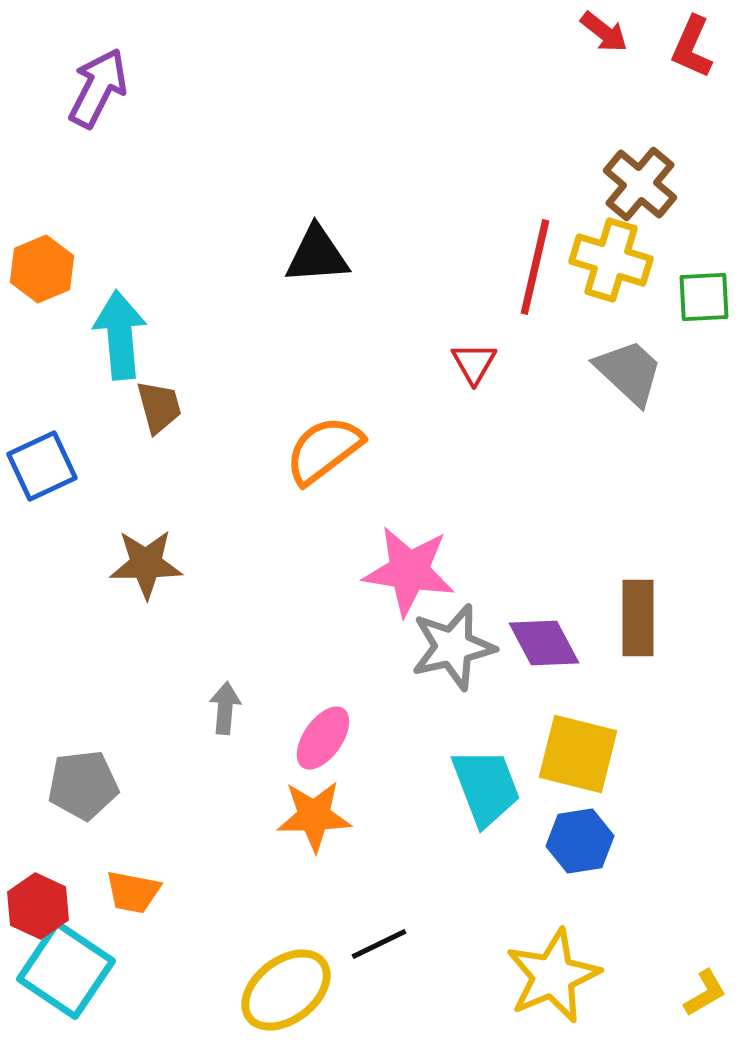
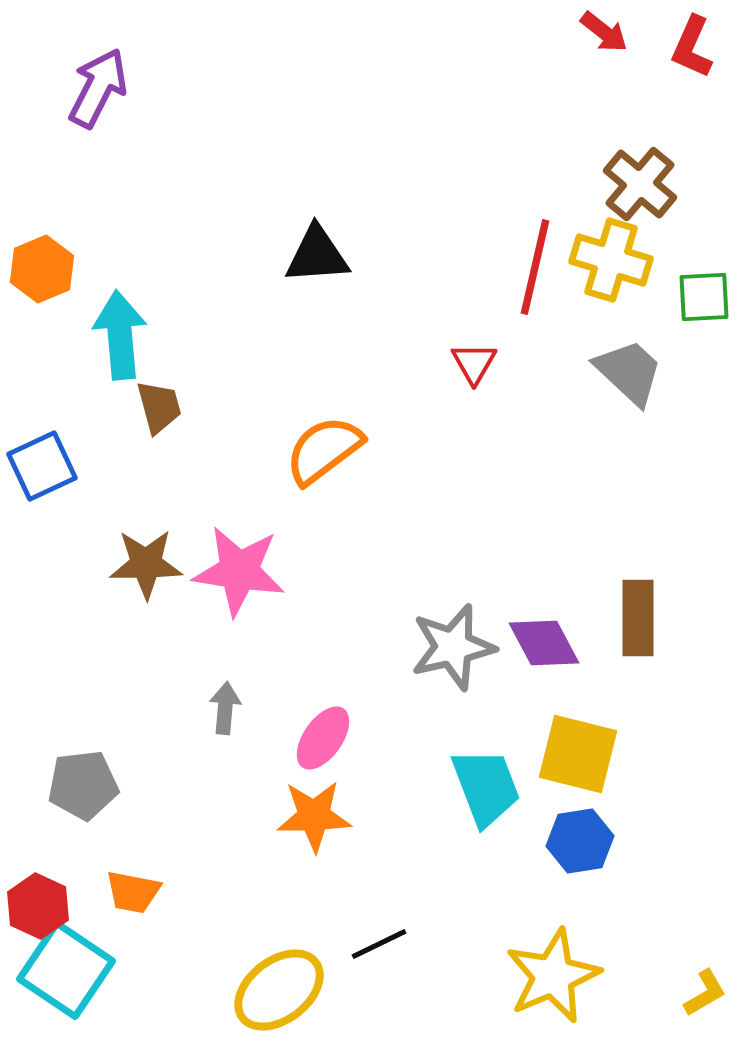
pink star: moved 170 px left
yellow ellipse: moved 7 px left
